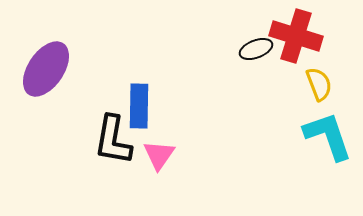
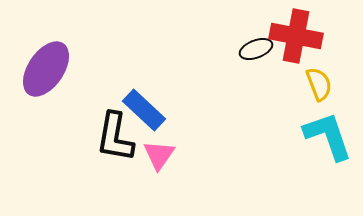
red cross: rotated 6 degrees counterclockwise
blue rectangle: moved 5 px right, 4 px down; rotated 48 degrees counterclockwise
black L-shape: moved 2 px right, 3 px up
